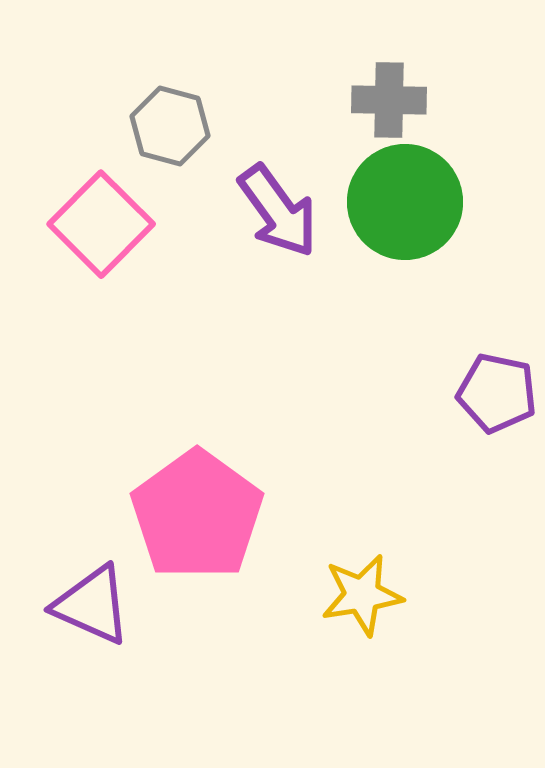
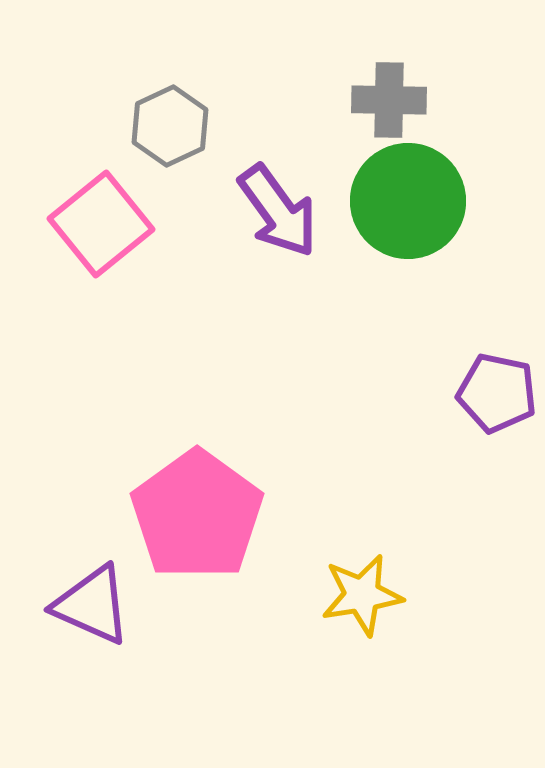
gray hexagon: rotated 20 degrees clockwise
green circle: moved 3 px right, 1 px up
pink square: rotated 6 degrees clockwise
